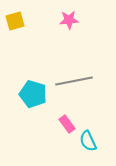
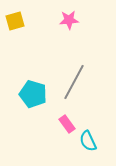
gray line: moved 1 px down; rotated 51 degrees counterclockwise
